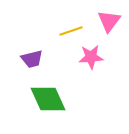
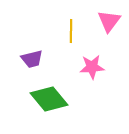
yellow line: rotated 70 degrees counterclockwise
pink star: moved 1 px right, 10 px down
green diamond: moved 1 px right; rotated 15 degrees counterclockwise
